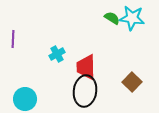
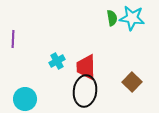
green semicircle: rotated 49 degrees clockwise
cyan cross: moved 7 px down
